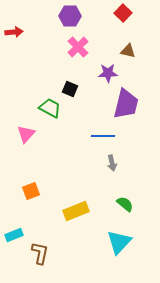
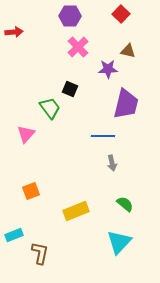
red square: moved 2 px left, 1 px down
purple star: moved 4 px up
green trapezoid: rotated 25 degrees clockwise
